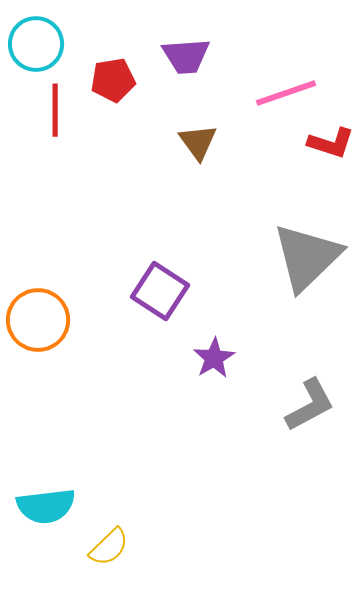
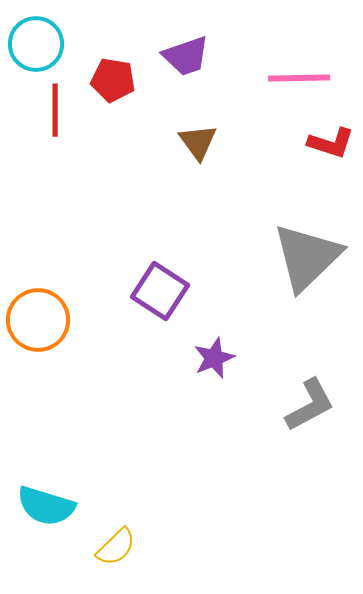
purple trapezoid: rotated 15 degrees counterclockwise
red pentagon: rotated 18 degrees clockwise
pink line: moved 13 px right, 15 px up; rotated 18 degrees clockwise
purple star: rotated 9 degrees clockwise
cyan semicircle: rotated 24 degrees clockwise
yellow semicircle: moved 7 px right
